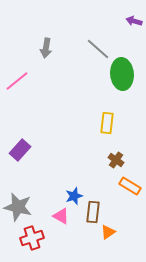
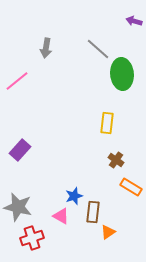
orange rectangle: moved 1 px right, 1 px down
